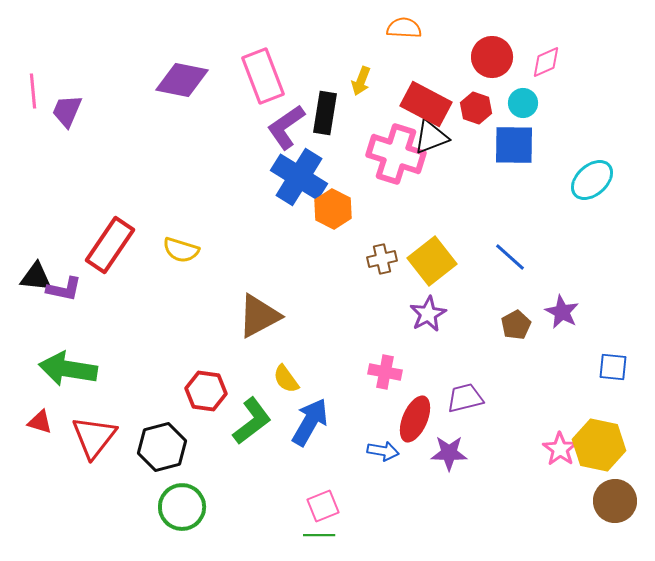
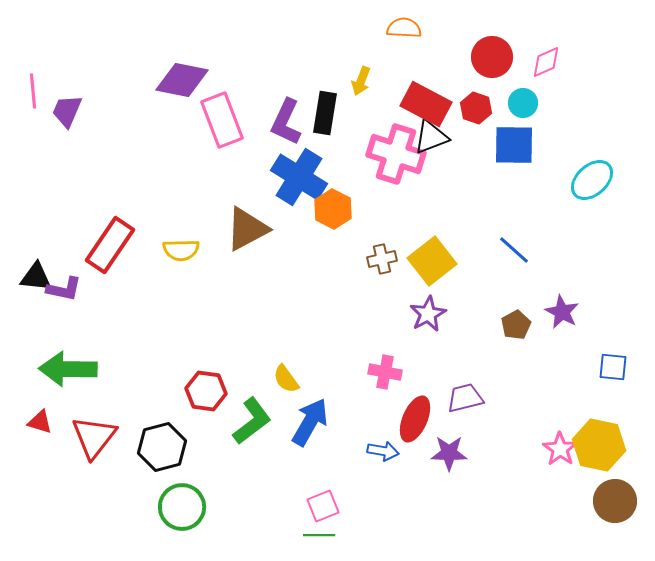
pink rectangle at (263, 76): moved 41 px left, 44 px down
purple L-shape at (286, 127): moved 5 px up; rotated 30 degrees counterclockwise
yellow semicircle at (181, 250): rotated 18 degrees counterclockwise
blue line at (510, 257): moved 4 px right, 7 px up
brown triangle at (259, 316): moved 12 px left, 87 px up
green arrow at (68, 369): rotated 8 degrees counterclockwise
